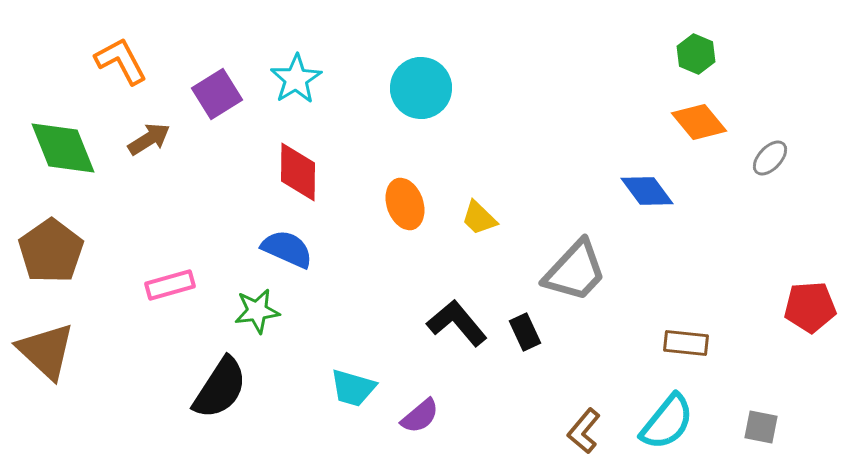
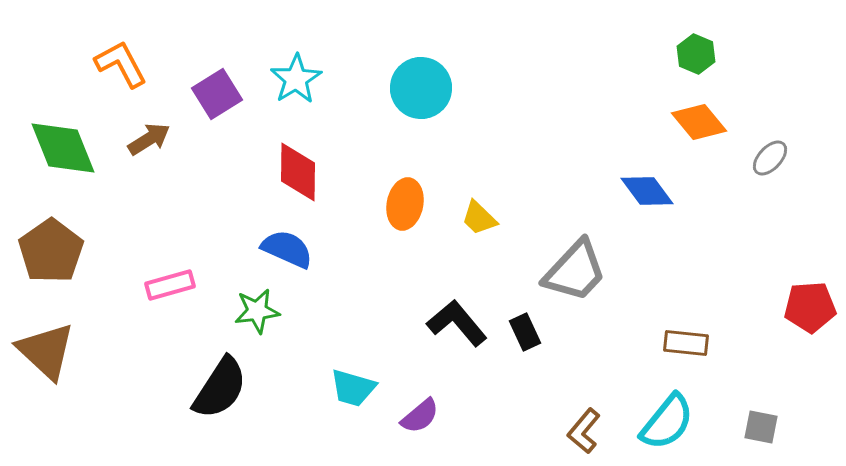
orange L-shape: moved 3 px down
orange ellipse: rotated 30 degrees clockwise
